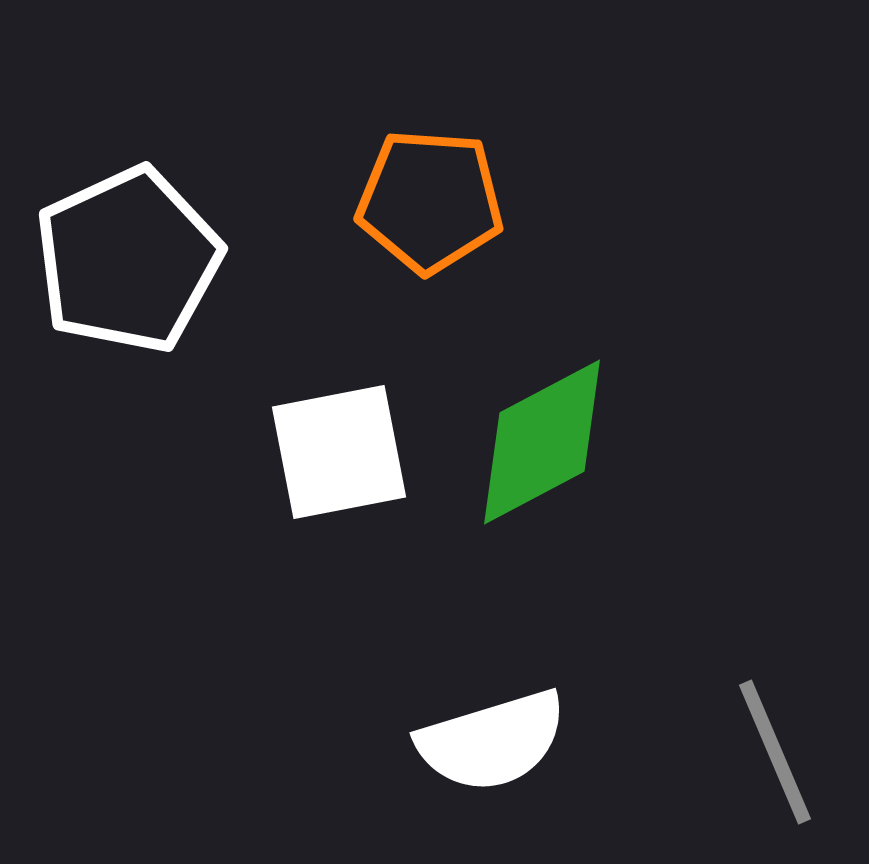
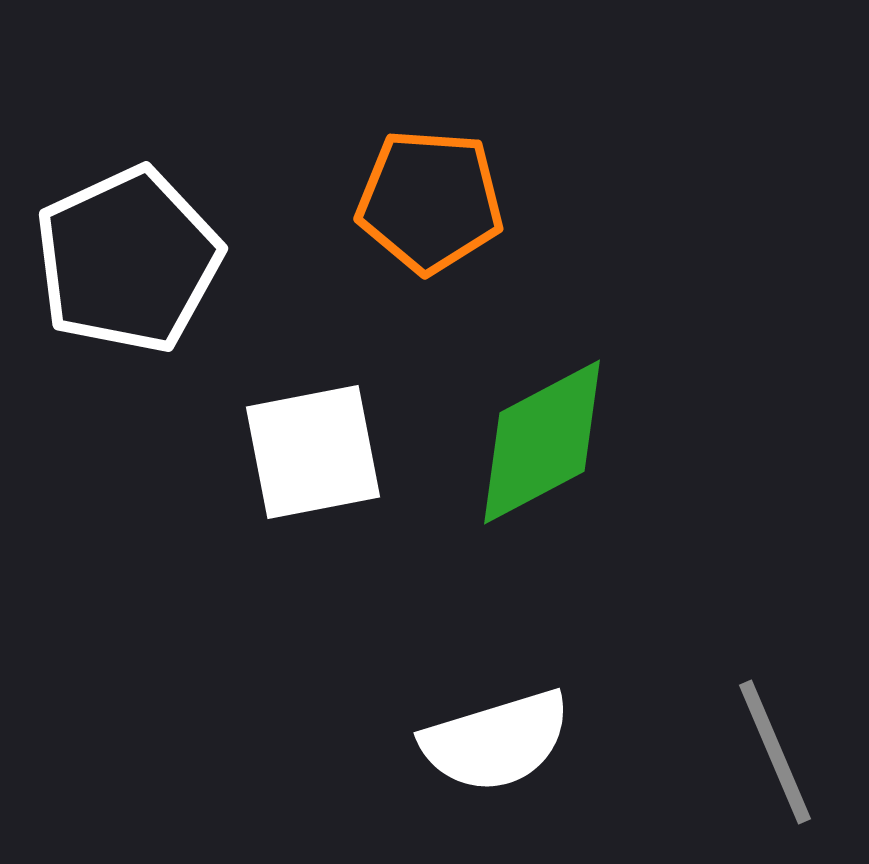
white square: moved 26 px left
white semicircle: moved 4 px right
